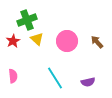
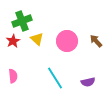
green cross: moved 5 px left, 1 px down
brown arrow: moved 1 px left, 1 px up
